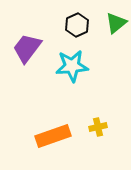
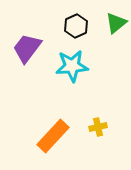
black hexagon: moved 1 px left, 1 px down
orange rectangle: rotated 28 degrees counterclockwise
